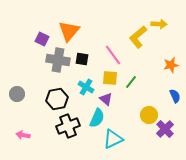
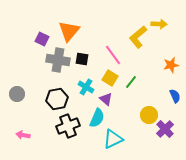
yellow square: rotated 28 degrees clockwise
